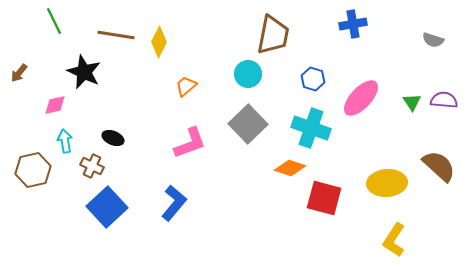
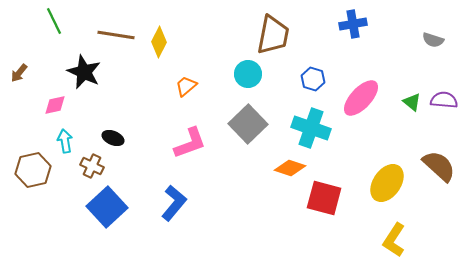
green triangle: rotated 18 degrees counterclockwise
yellow ellipse: rotated 51 degrees counterclockwise
